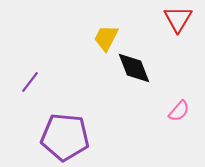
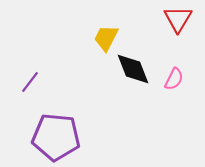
black diamond: moved 1 px left, 1 px down
pink semicircle: moved 5 px left, 32 px up; rotated 15 degrees counterclockwise
purple pentagon: moved 9 px left
